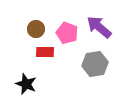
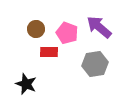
red rectangle: moved 4 px right
